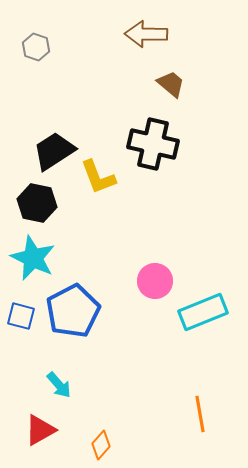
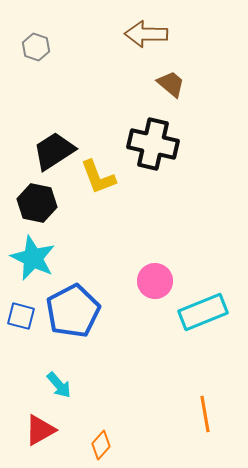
orange line: moved 5 px right
